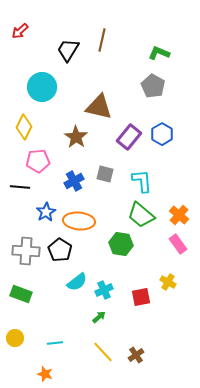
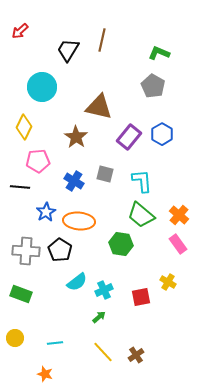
blue cross: rotated 30 degrees counterclockwise
